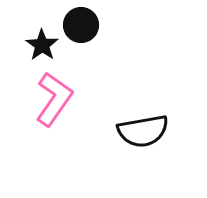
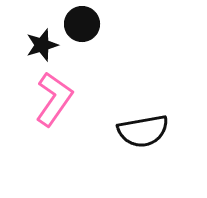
black circle: moved 1 px right, 1 px up
black star: rotated 20 degrees clockwise
